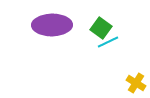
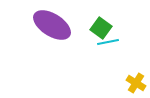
purple ellipse: rotated 33 degrees clockwise
cyan line: rotated 15 degrees clockwise
